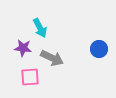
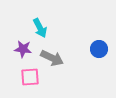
purple star: moved 1 px down
